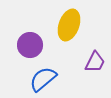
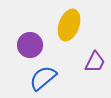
blue semicircle: moved 1 px up
